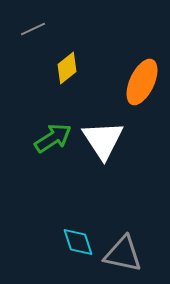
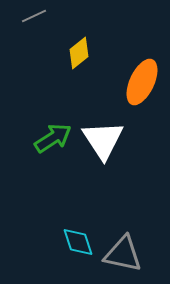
gray line: moved 1 px right, 13 px up
yellow diamond: moved 12 px right, 15 px up
